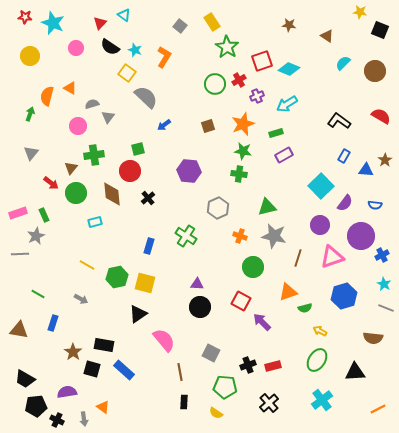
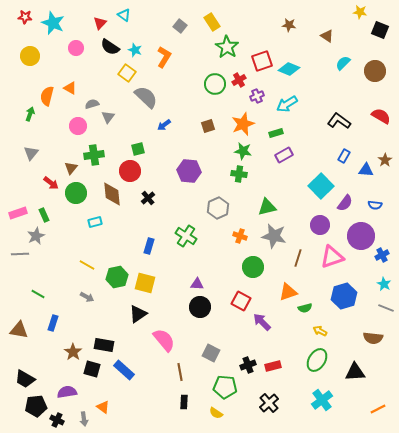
gray arrow at (81, 299): moved 6 px right, 2 px up
